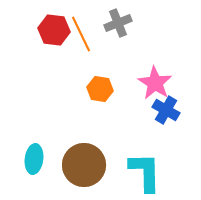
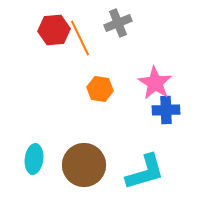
red hexagon: rotated 12 degrees counterclockwise
orange line: moved 1 px left, 4 px down
blue cross: rotated 32 degrees counterclockwise
cyan L-shape: rotated 75 degrees clockwise
